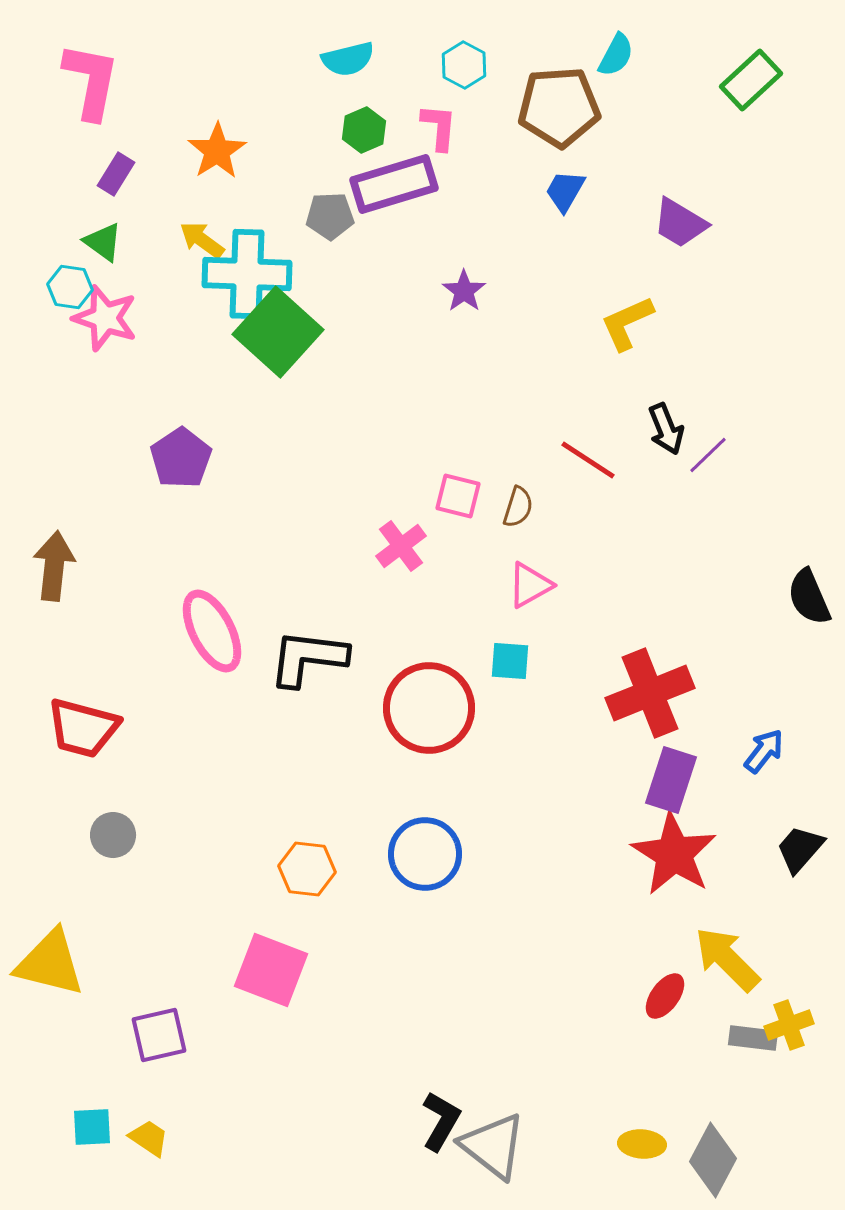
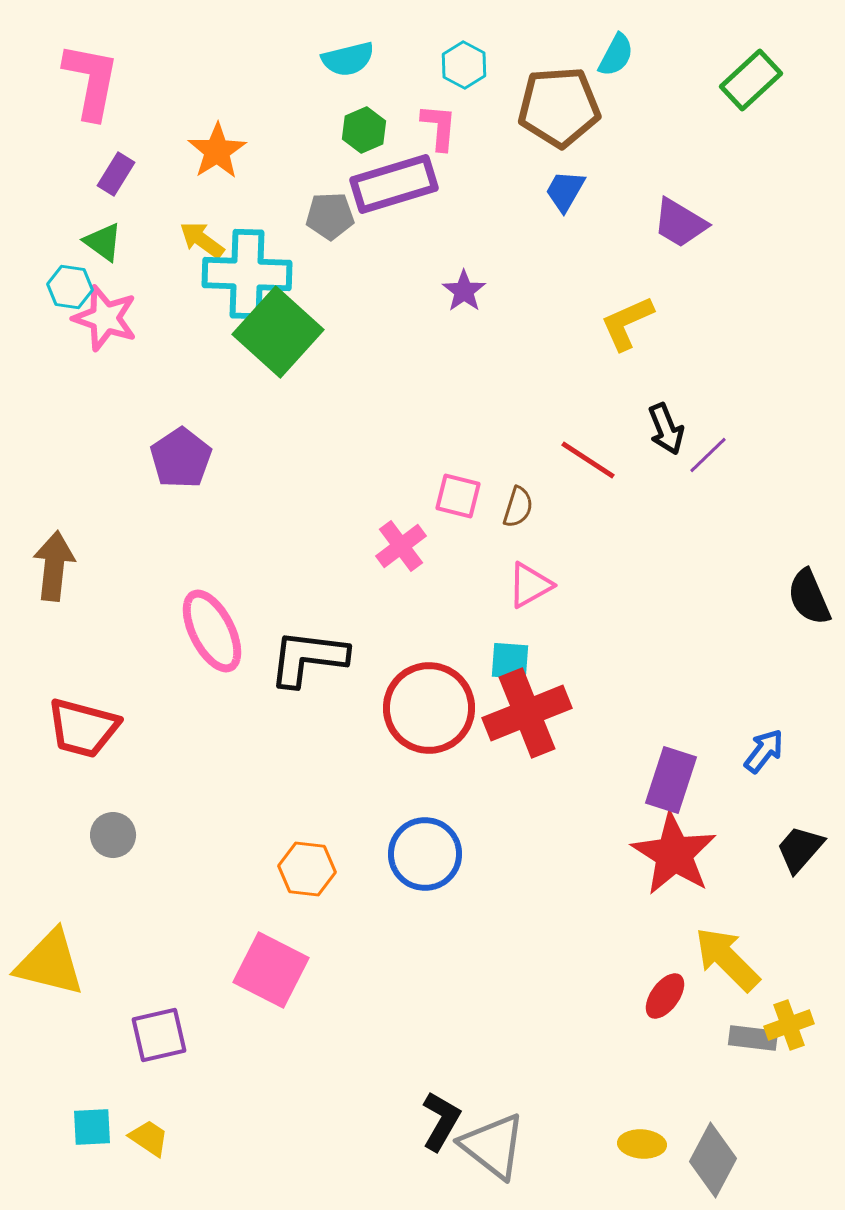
red cross at (650, 693): moved 123 px left, 20 px down
pink square at (271, 970): rotated 6 degrees clockwise
